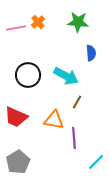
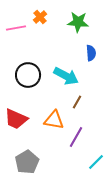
orange cross: moved 2 px right, 5 px up
red trapezoid: moved 2 px down
purple line: moved 2 px right, 1 px up; rotated 35 degrees clockwise
gray pentagon: moved 9 px right
